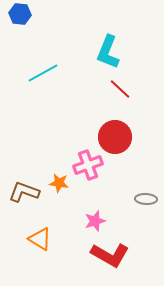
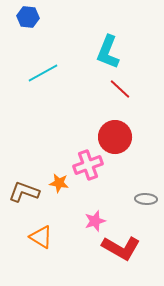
blue hexagon: moved 8 px right, 3 px down
orange triangle: moved 1 px right, 2 px up
red L-shape: moved 11 px right, 7 px up
